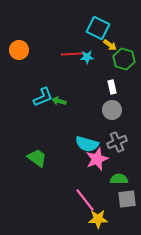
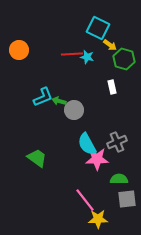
cyan star: rotated 16 degrees clockwise
gray circle: moved 38 px left
cyan semicircle: rotated 45 degrees clockwise
pink star: rotated 20 degrees clockwise
